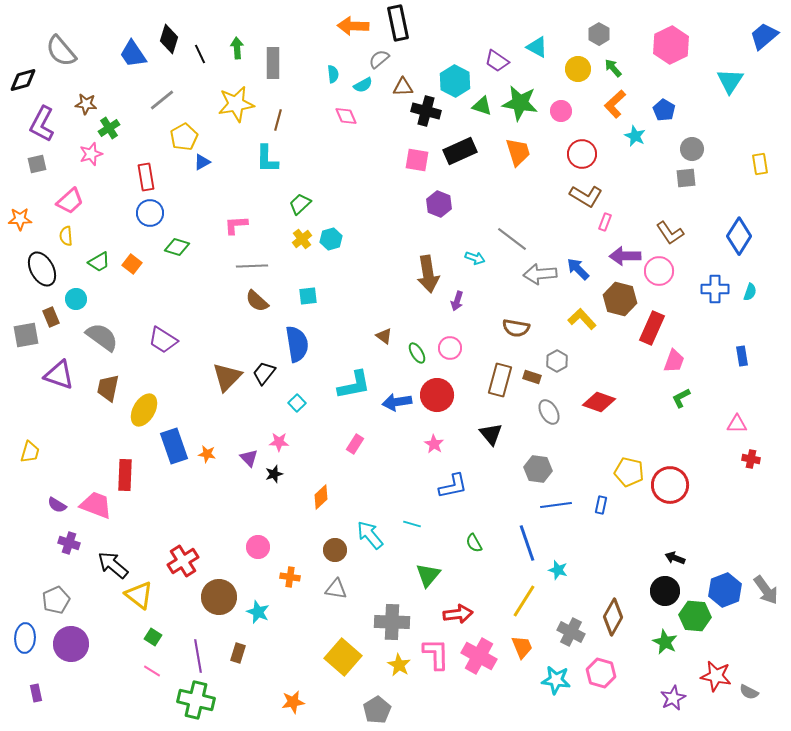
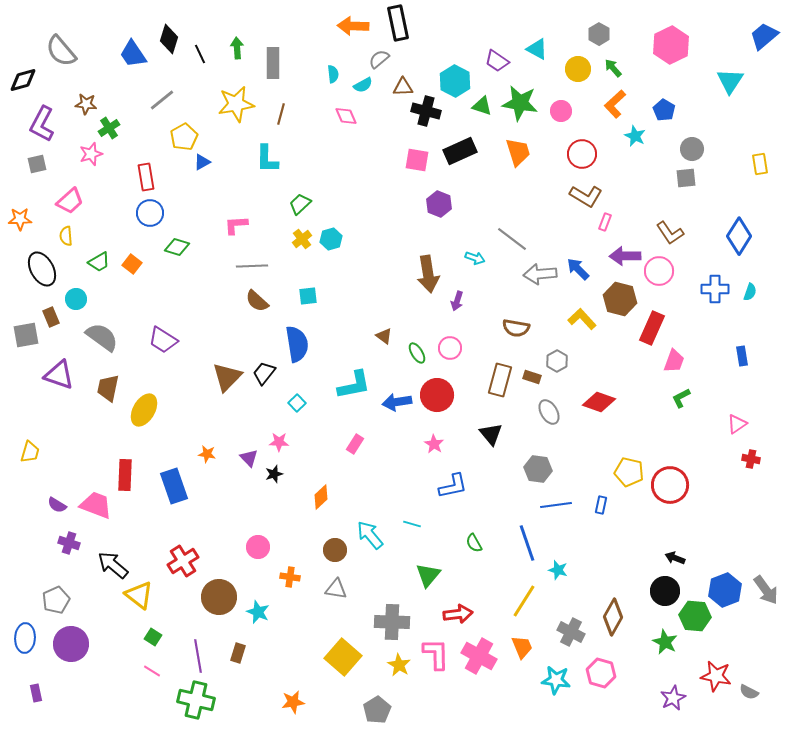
cyan triangle at (537, 47): moved 2 px down
brown line at (278, 120): moved 3 px right, 6 px up
pink triangle at (737, 424): rotated 35 degrees counterclockwise
blue rectangle at (174, 446): moved 40 px down
